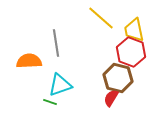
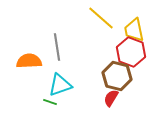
gray line: moved 1 px right, 4 px down
brown hexagon: moved 1 px left, 2 px up
